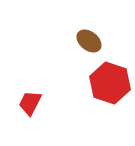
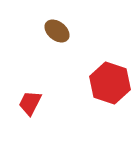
brown ellipse: moved 32 px left, 10 px up
